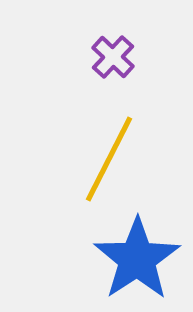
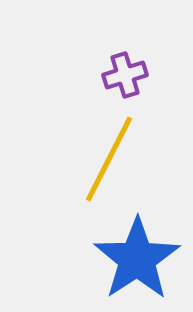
purple cross: moved 12 px right, 18 px down; rotated 30 degrees clockwise
